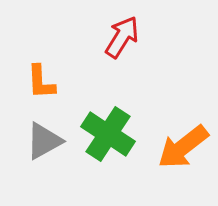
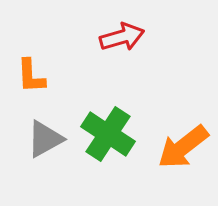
red arrow: rotated 42 degrees clockwise
orange L-shape: moved 10 px left, 6 px up
gray triangle: moved 1 px right, 2 px up
